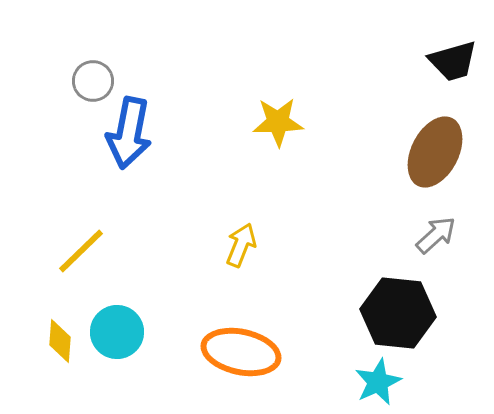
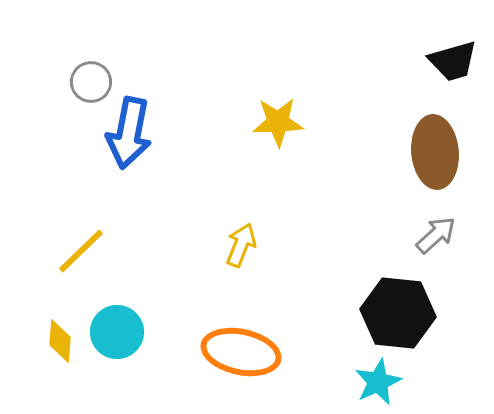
gray circle: moved 2 px left, 1 px down
brown ellipse: rotated 32 degrees counterclockwise
